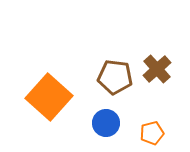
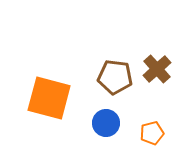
orange square: moved 1 px down; rotated 27 degrees counterclockwise
